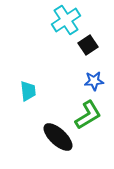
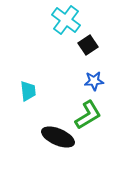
cyan cross: rotated 20 degrees counterclockwise
black ellipse: rotated 20 degrees counterclockwise
